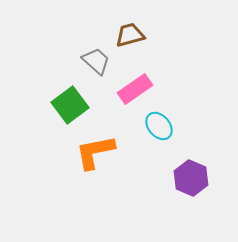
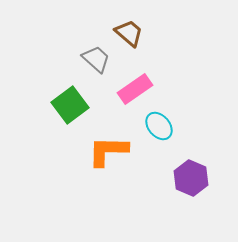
brown trapezoid: moved 1 px left, 2 px up; rotated 56 degrees clockwise
gray trapezoid: moved 2 px up
orange L-shape: moved 13 px right, 1 px up; rotated 12 degrees clockwise
